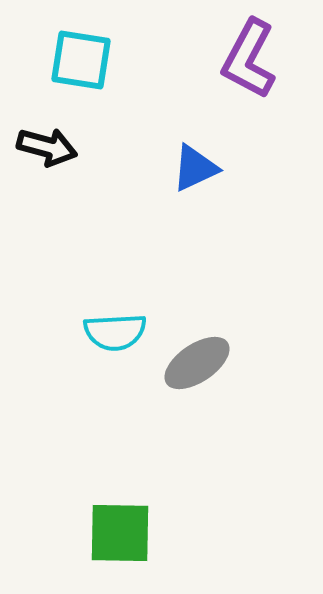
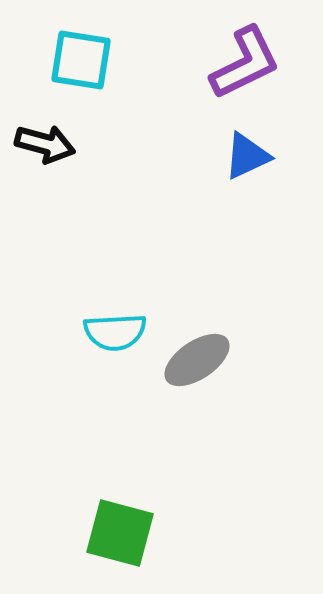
purple L-shape: moved 4 px left, 4 px down; rotated 144 degrees counterclockwise
black arrow: moved 2 px left, 3 px up
blue triangle: moved 52 px right, 12 px up
gray ellipse: moved 3 px up
green square: rotated 14 degrees clockwise
